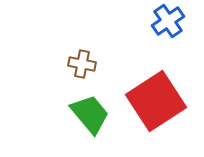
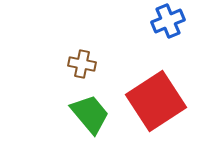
blue cross: rotated 12 degrees clockwise
